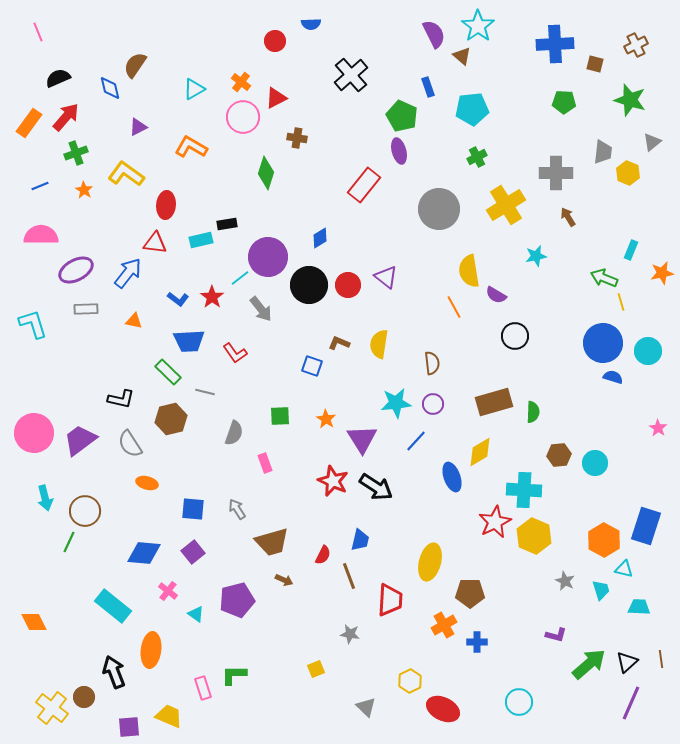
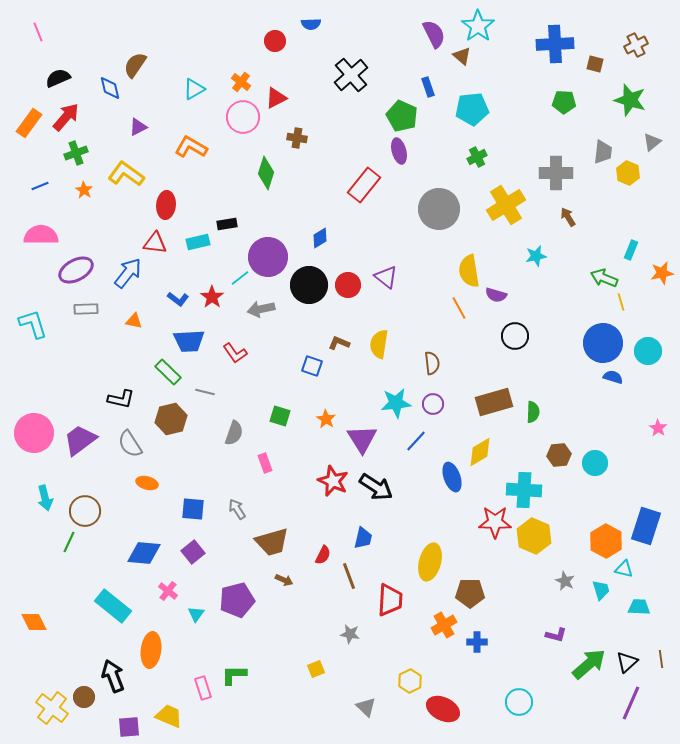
cyan rectangle at (201, 240): moved 3 px left, 2 px down
purple semicircle at (496, 295): rotated 15 degrees counterclockwise
orange line at (454, 307): moved 5 px right, 1 px down
gray arrow at (261, 309): rotated 116 degrees clockwise
green square at (280, 416): rotated 20 degrees clockwise
red star at (495, 522): rotated 28 degrees clockwise
blue trapezoid at (360, 540): moved 3 px right, 2 px up
orange hexagon at (604, 540): moved 2 px right, 1 px down
cyan triangle at (196, 614): rotated 30 degrees clockwise
black arrow at (114, 672): moved 1 px left, 4 px down
